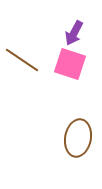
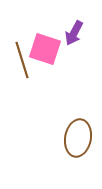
brown line: rotated 39 degrees clockwise
pink square: moved 25 px left, 15 px up
